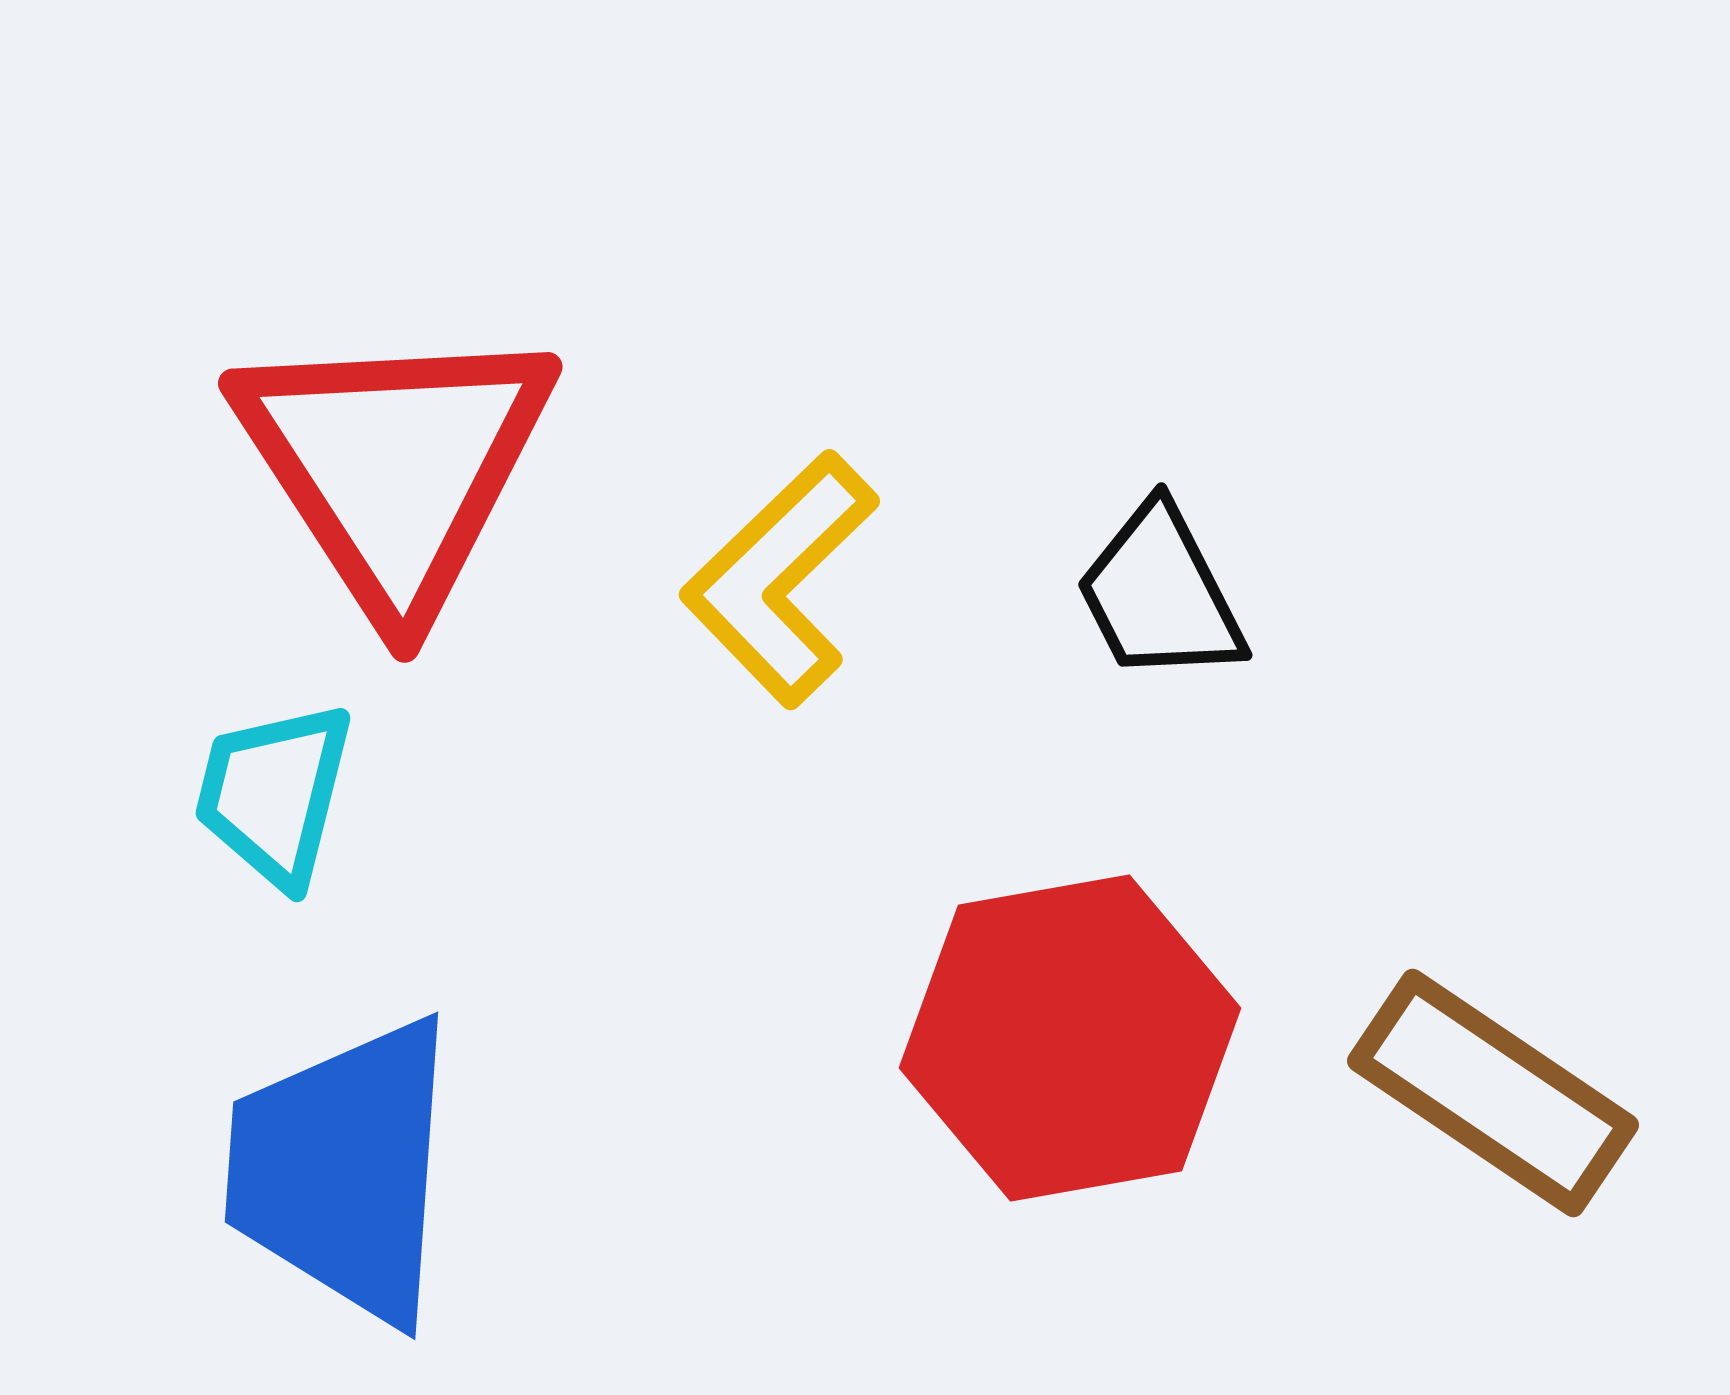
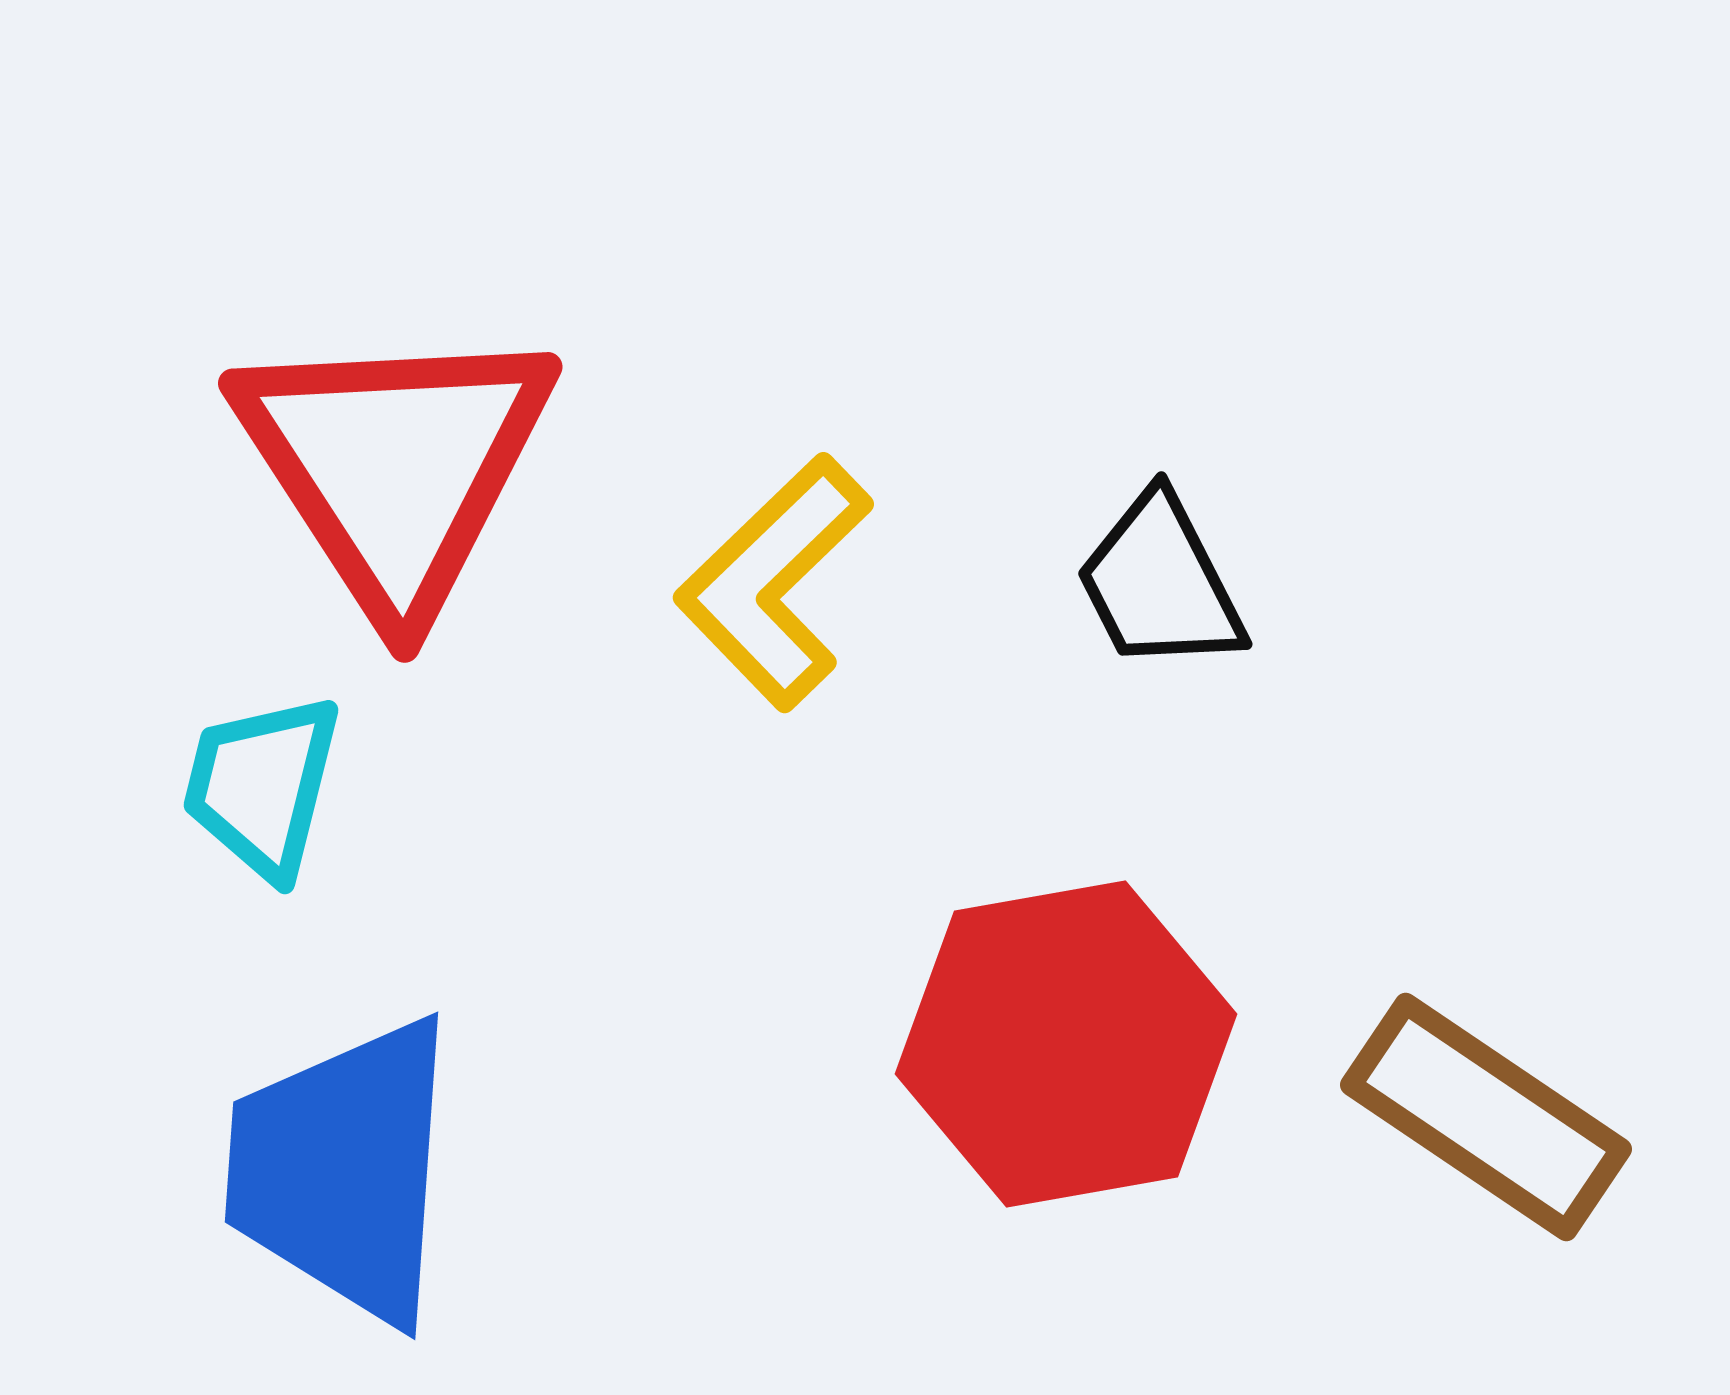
yellow L-shape: moved 6 px left, 3 px down
black trapezoid: moved 11 px up
cyan trapezoid: moved 12 px left, 8 px up
red hexagon: moved 4 px left, 6 px down
brown rectangle: moved 7 px left, 24 px down
